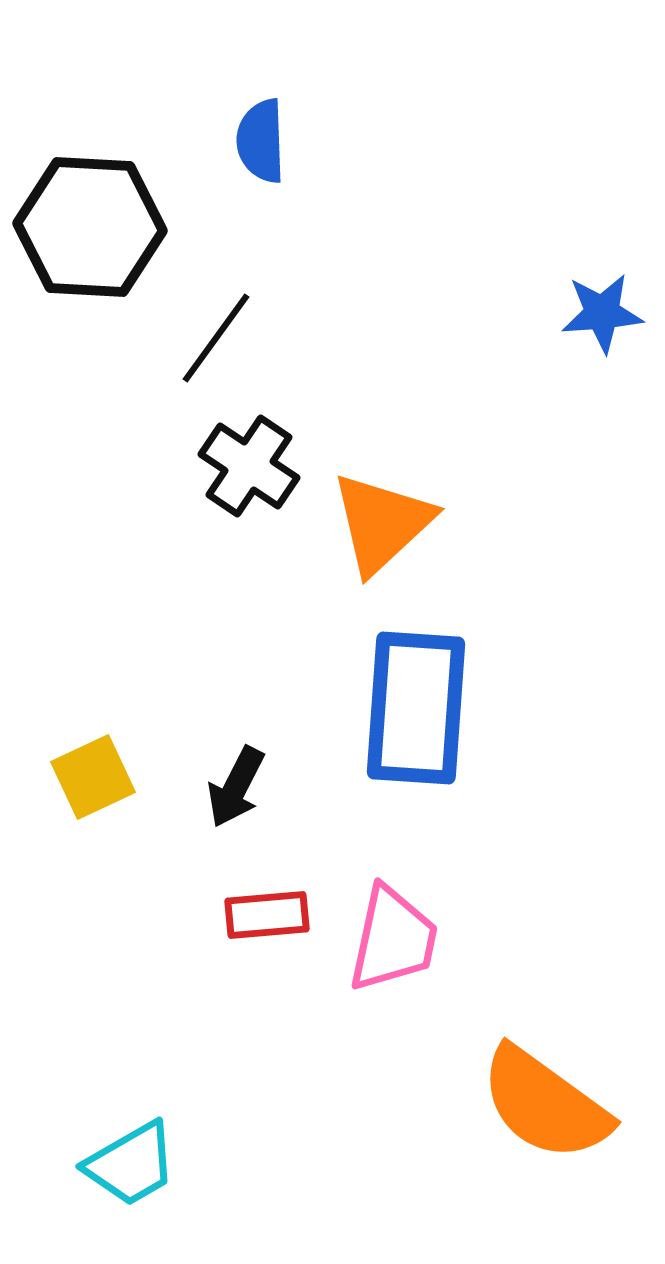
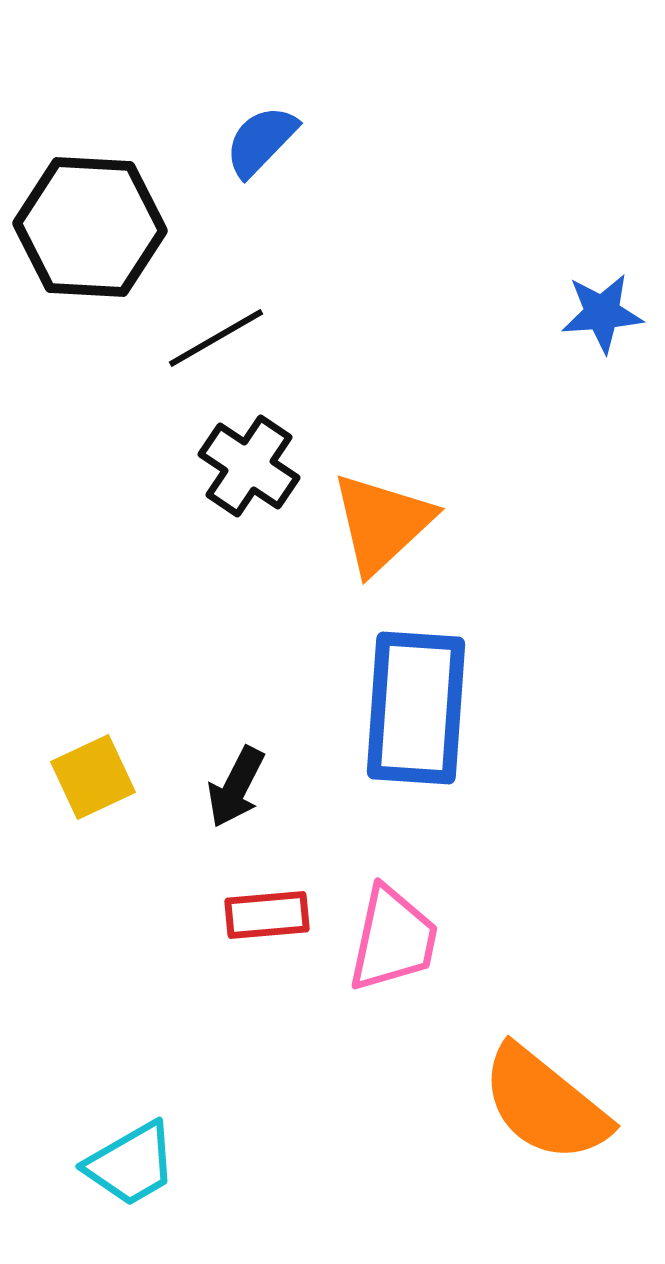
blue semicircle: rotated 46 degrees clockwise
black line: rotated 24 degrees clockwise
orange semicircle: rotated 3 degrees clockwise
